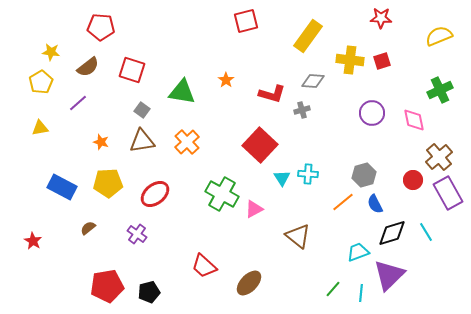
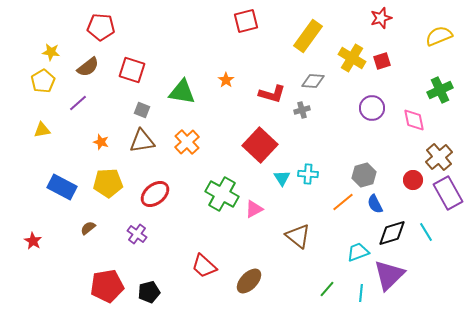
red star at (381, 18): rotated 20 degrees counterclockwise
yellow cross at (350, 60): moved 2 px right, 2 px up; rotated 24 degrees clockwise
yellow pentagon at (41, 82): moved 2 px right, 1 px up
gray square at (142, 110): rotated 14 degrees counterclockwise
purple circle at (372, 113): moved 5 px up
yellow triangle at (40, 128): moved 2 px right, 2 px down
brown ellipse at (249, 283): moved 2 px up
green line at (333, 289): moved 6 px left
